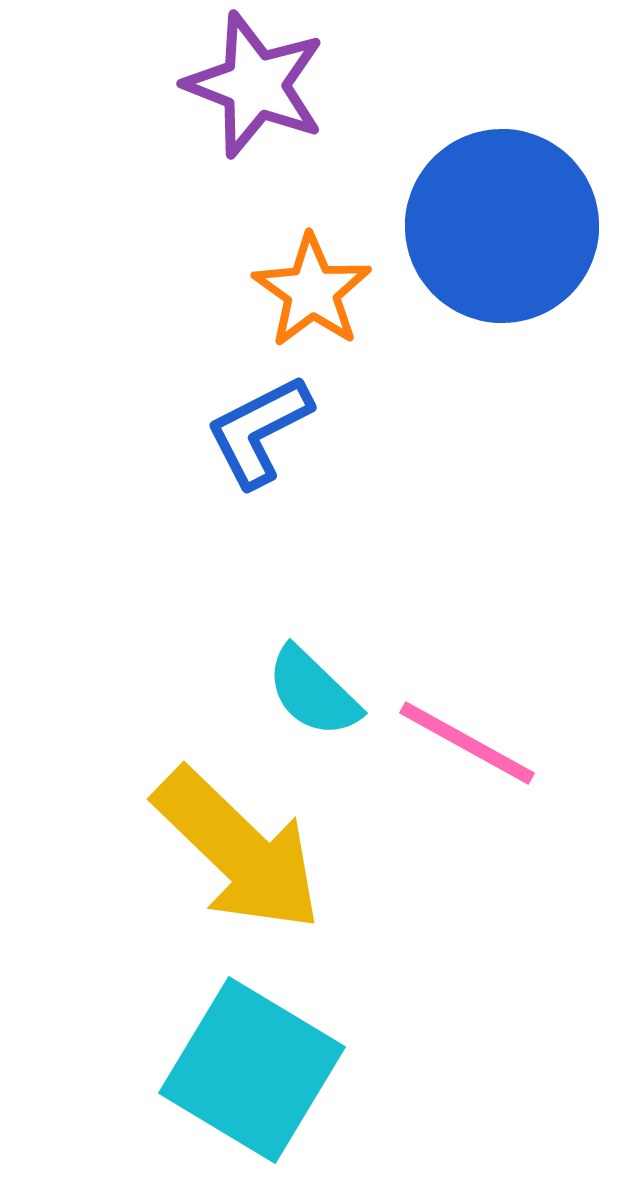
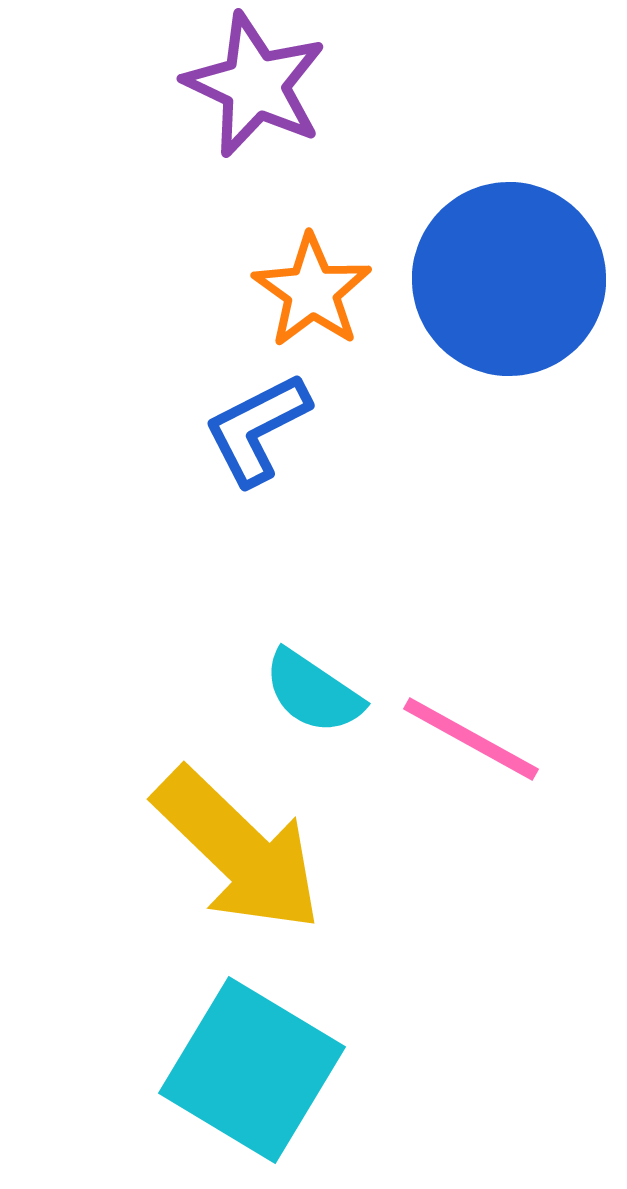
purple star: rotated 4 degrees clockwise
blue circle: moved 7 px right, 53 px down
blue L-shape: moved 2 px left, 2 px up
cyan semicircle: rotated 10 degrees counterclockwise
pink line: moved 4 px right, 4 px up
